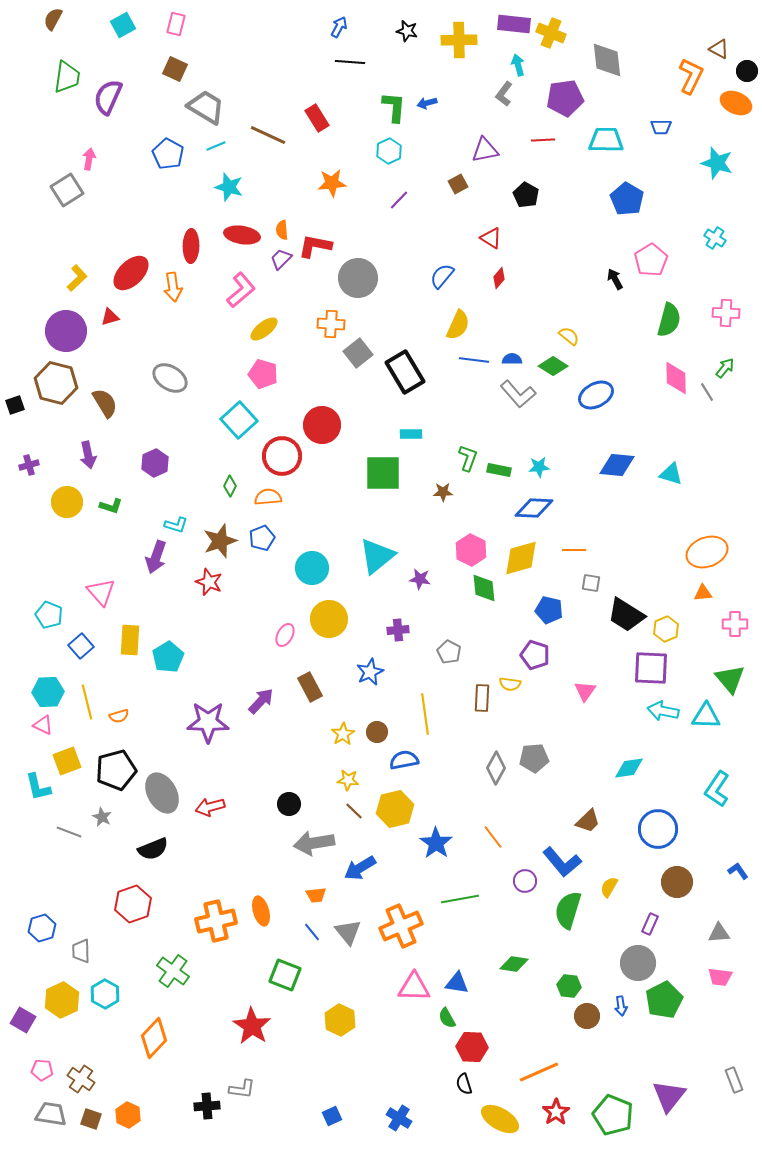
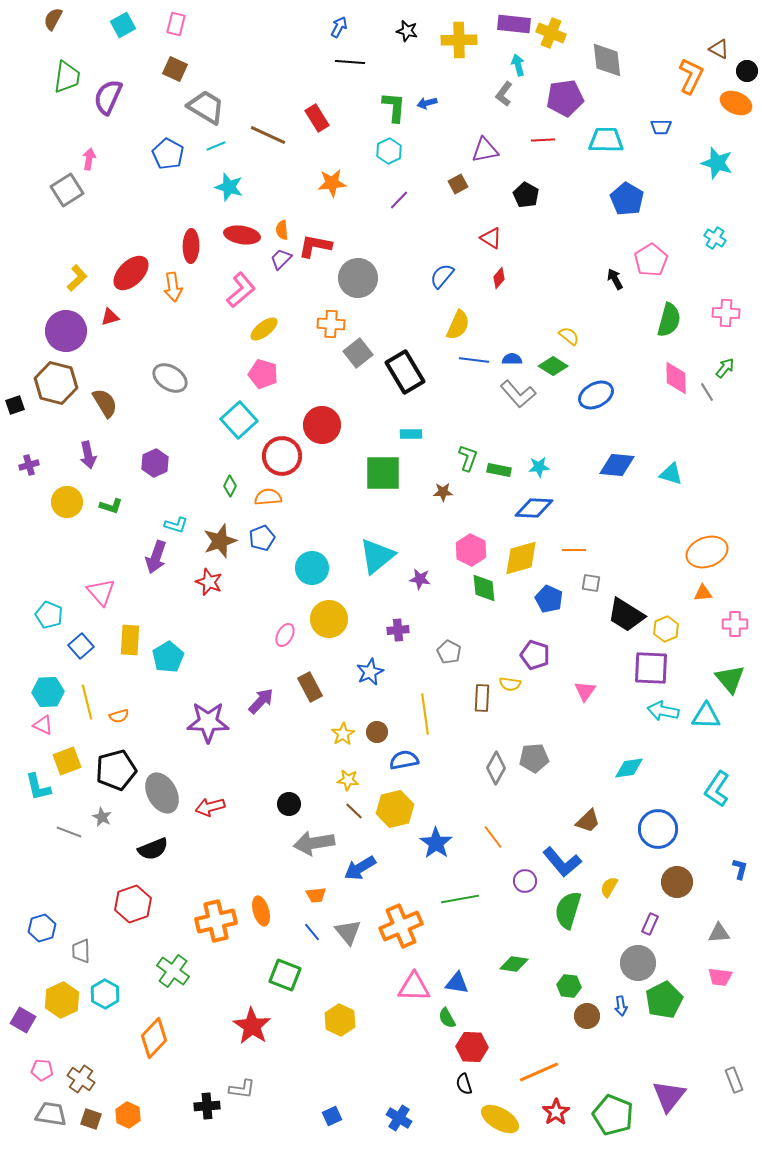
blue pentagon at (549, 610): moved 11 px up; rotated 12 degrees clockwise
blue L-shape at (738, 871): moved 2 px right, 2 px up; rotated 50 degrees clockwise
